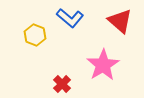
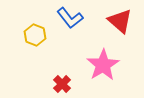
blue L-shape: rotated 12 degrees clockwise
